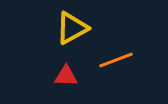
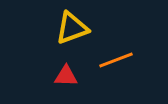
yellow triangle: rotated 9 degrees clockwise
